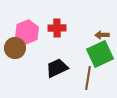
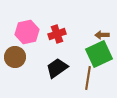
red cross: moved 6 px down; rotated 18 degrees counterclockwise
pink hexagon: rotated 10 degrees clockwise
brown circle: moved 9 px down
green square: moved 1 px left
black trapezoid: rotated 10 degrees counterclockwise
